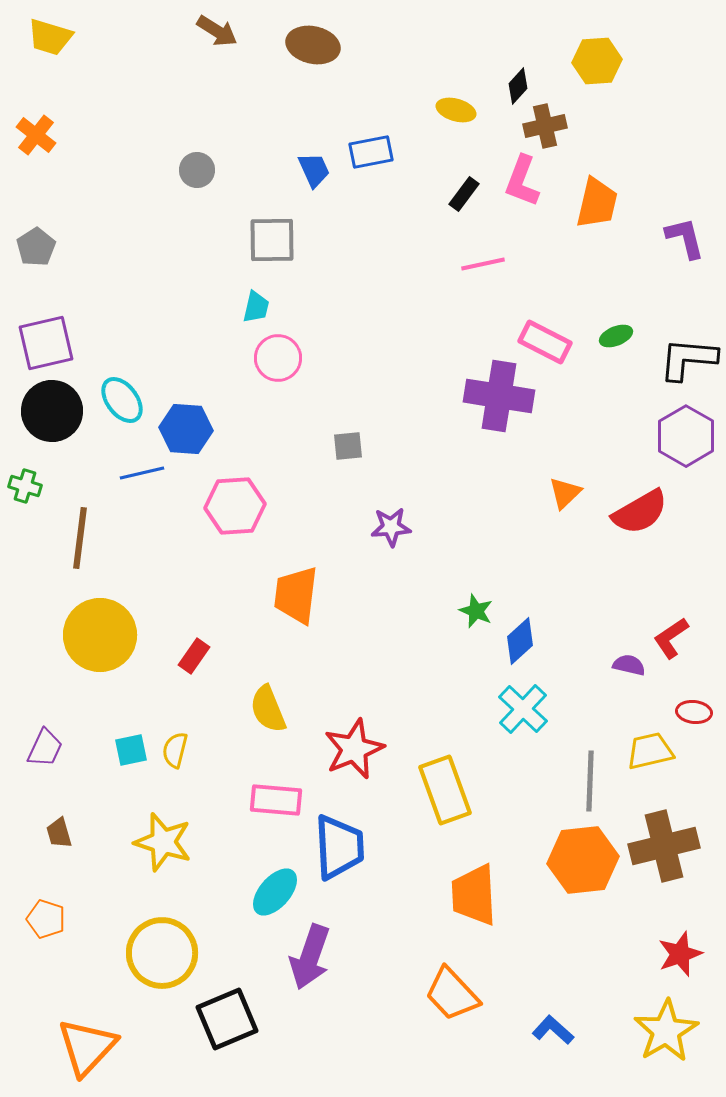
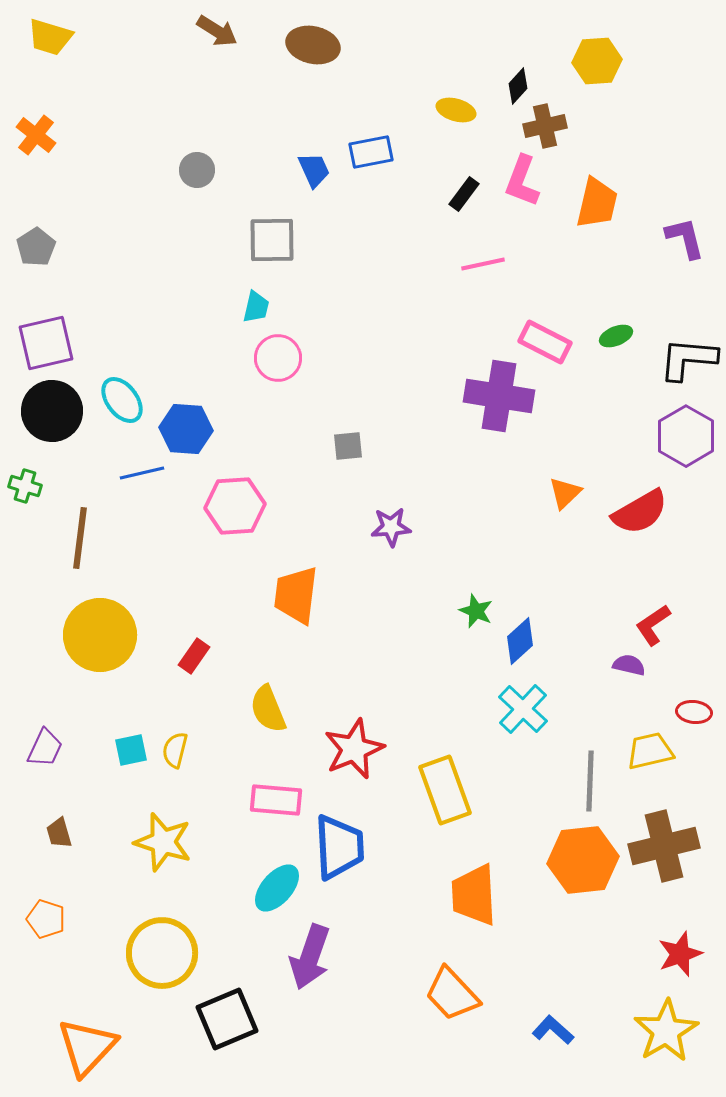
red L-shape at (671, 638): moved 18 px left, 13 px up
cyan ellipse at (275, 892): moved 2 px right, 4 px up
